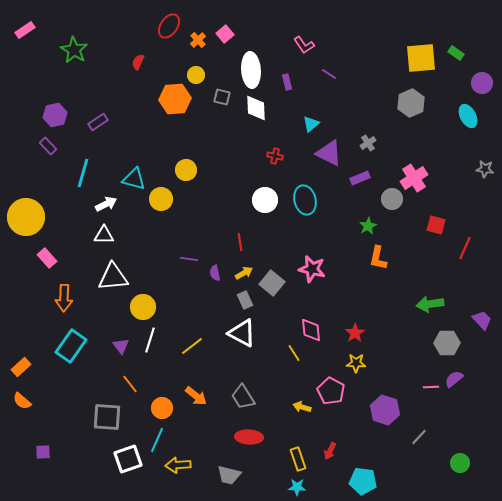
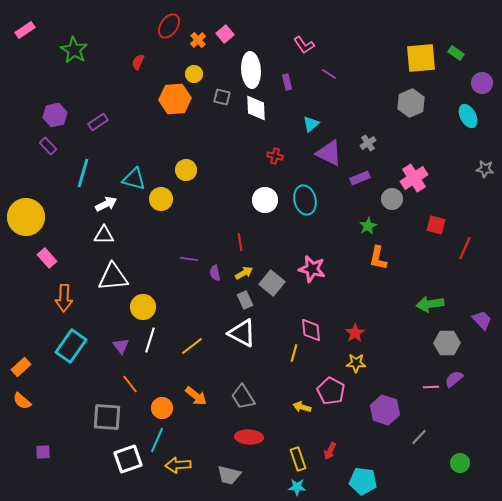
yellow circle at (196, 75): moved 2 px left, 1 px up
yellow line at (294, 353): rotated 48 degrees clockwise
